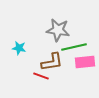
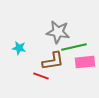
gray star: moved 2 px down
brown L-shape: moved 1 px right, 1 px up
